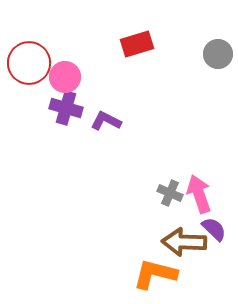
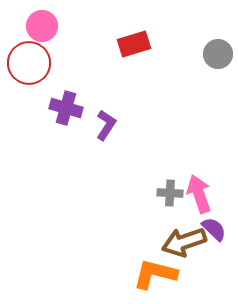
red rectangle: moved 3 px left
pink circle: moved 23 px left, 51 px up
purple L-shape: moved 4 px down; rotated 96 degrees clockwise
gray cross: rotated 20 degrees counterclockwise
brown arrow: rotated 21 degrees counterclockwise
